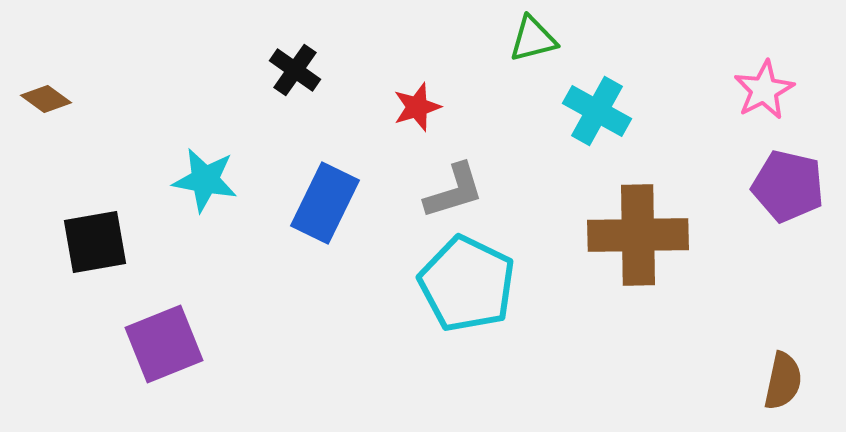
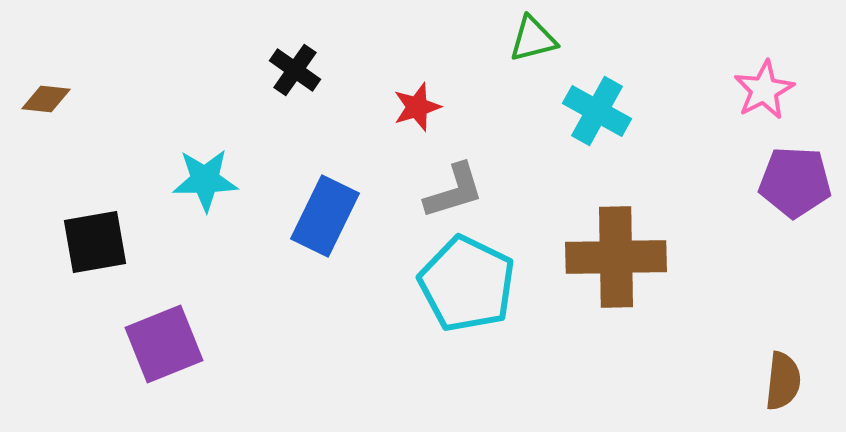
brown diamond: rotated 30 degrees counterclockwise
cyan star: rotated 12 degrees counterclockwise
purple pentagon: moved 7 px right, 4 px up; rotated 10 degrees counterclockwise
blue rectangle: moved 13 px down
brown cross: moved 22 px left, 22 px down
brown semicircle: rotated 6 degrees counterclockwise
